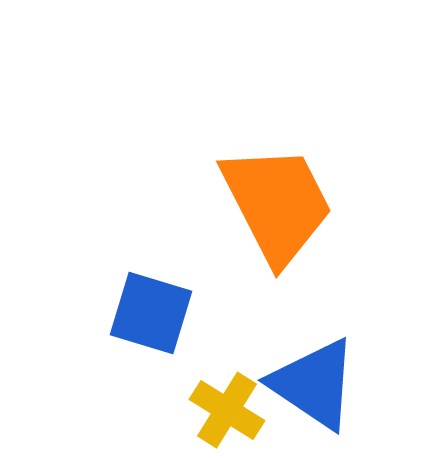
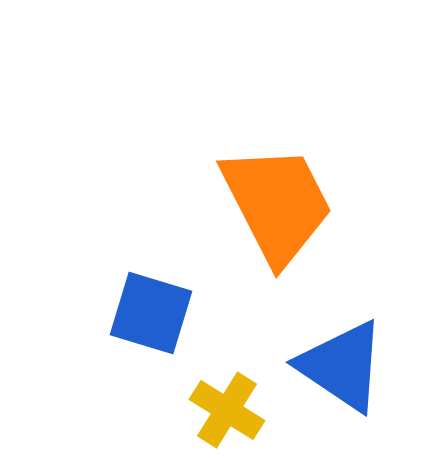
blue triangle: moved 28 px right, 18 px up
